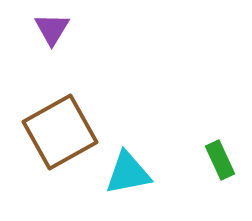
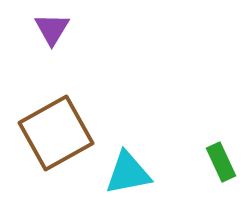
brown square: moved 4 px left, 1 px down
green rectangle: moved 1 px right, 2 px down
